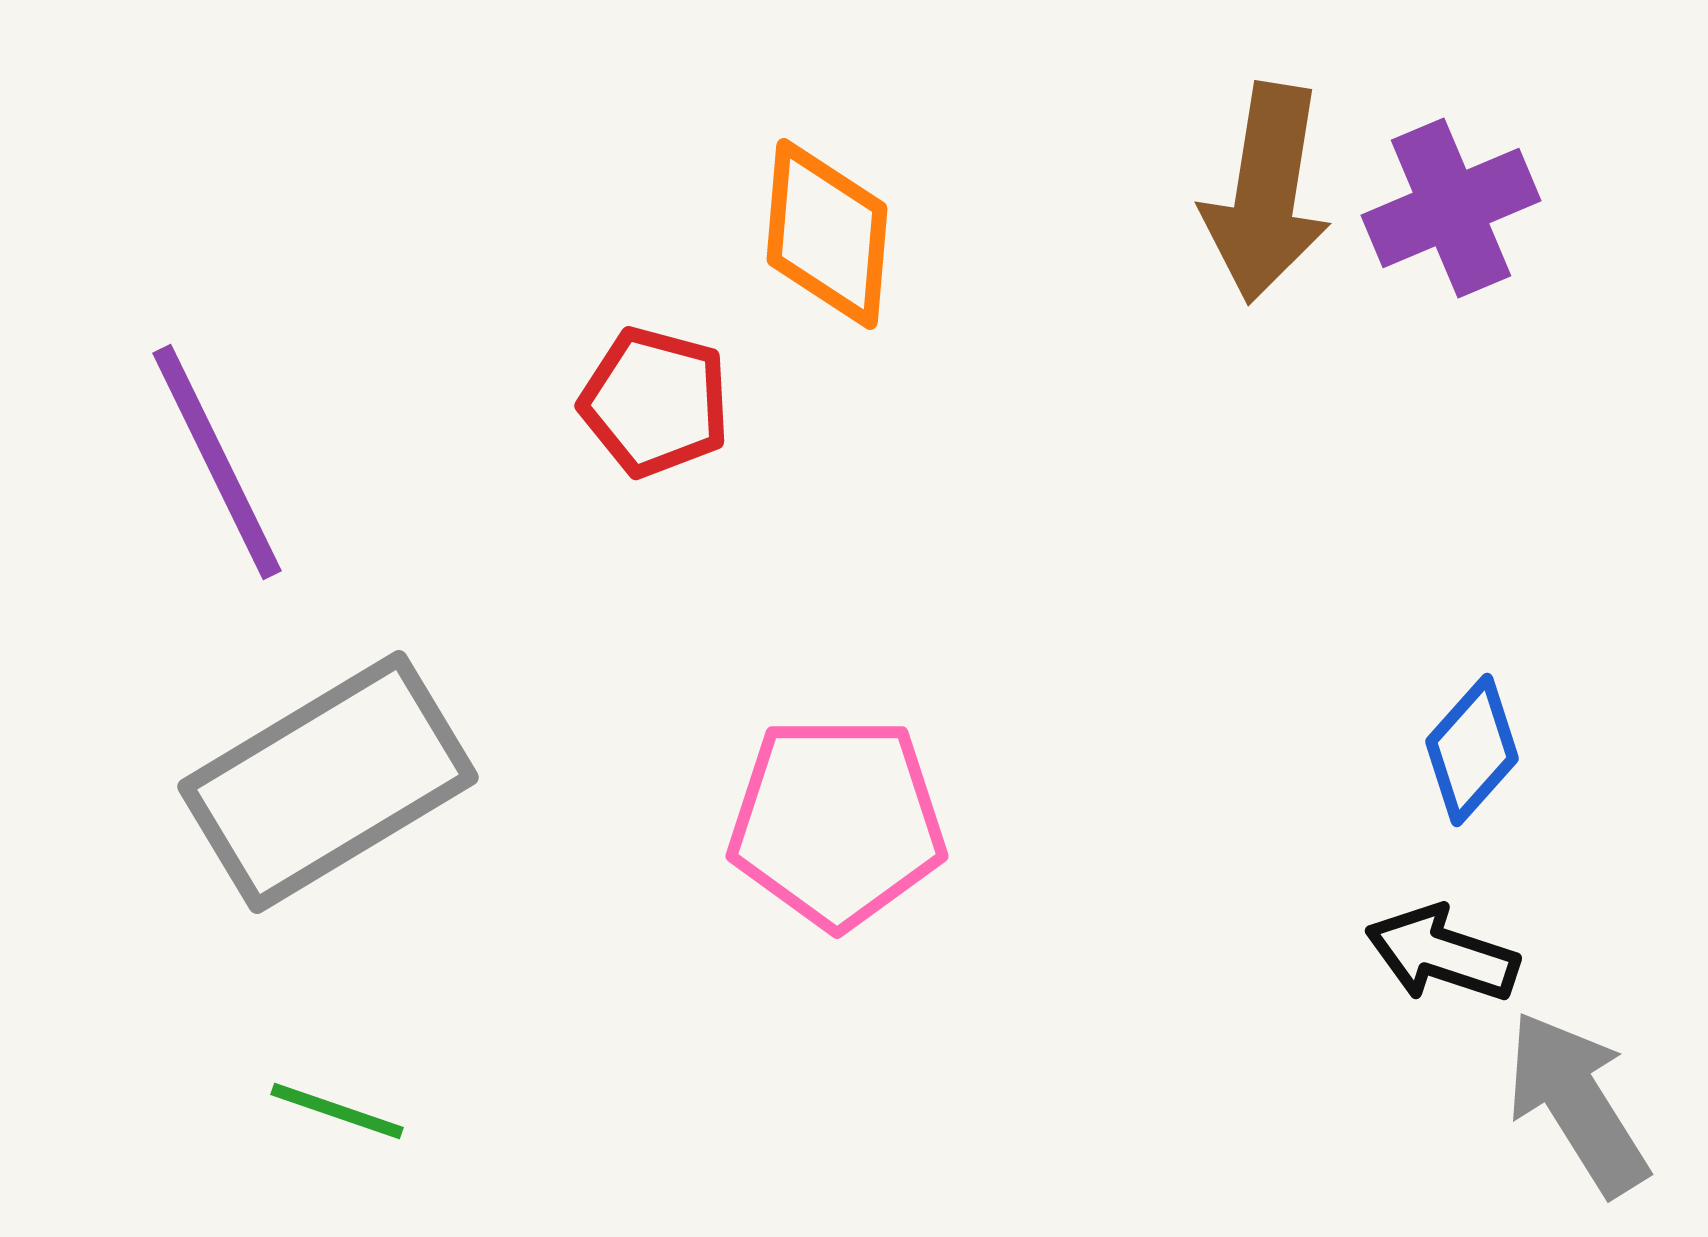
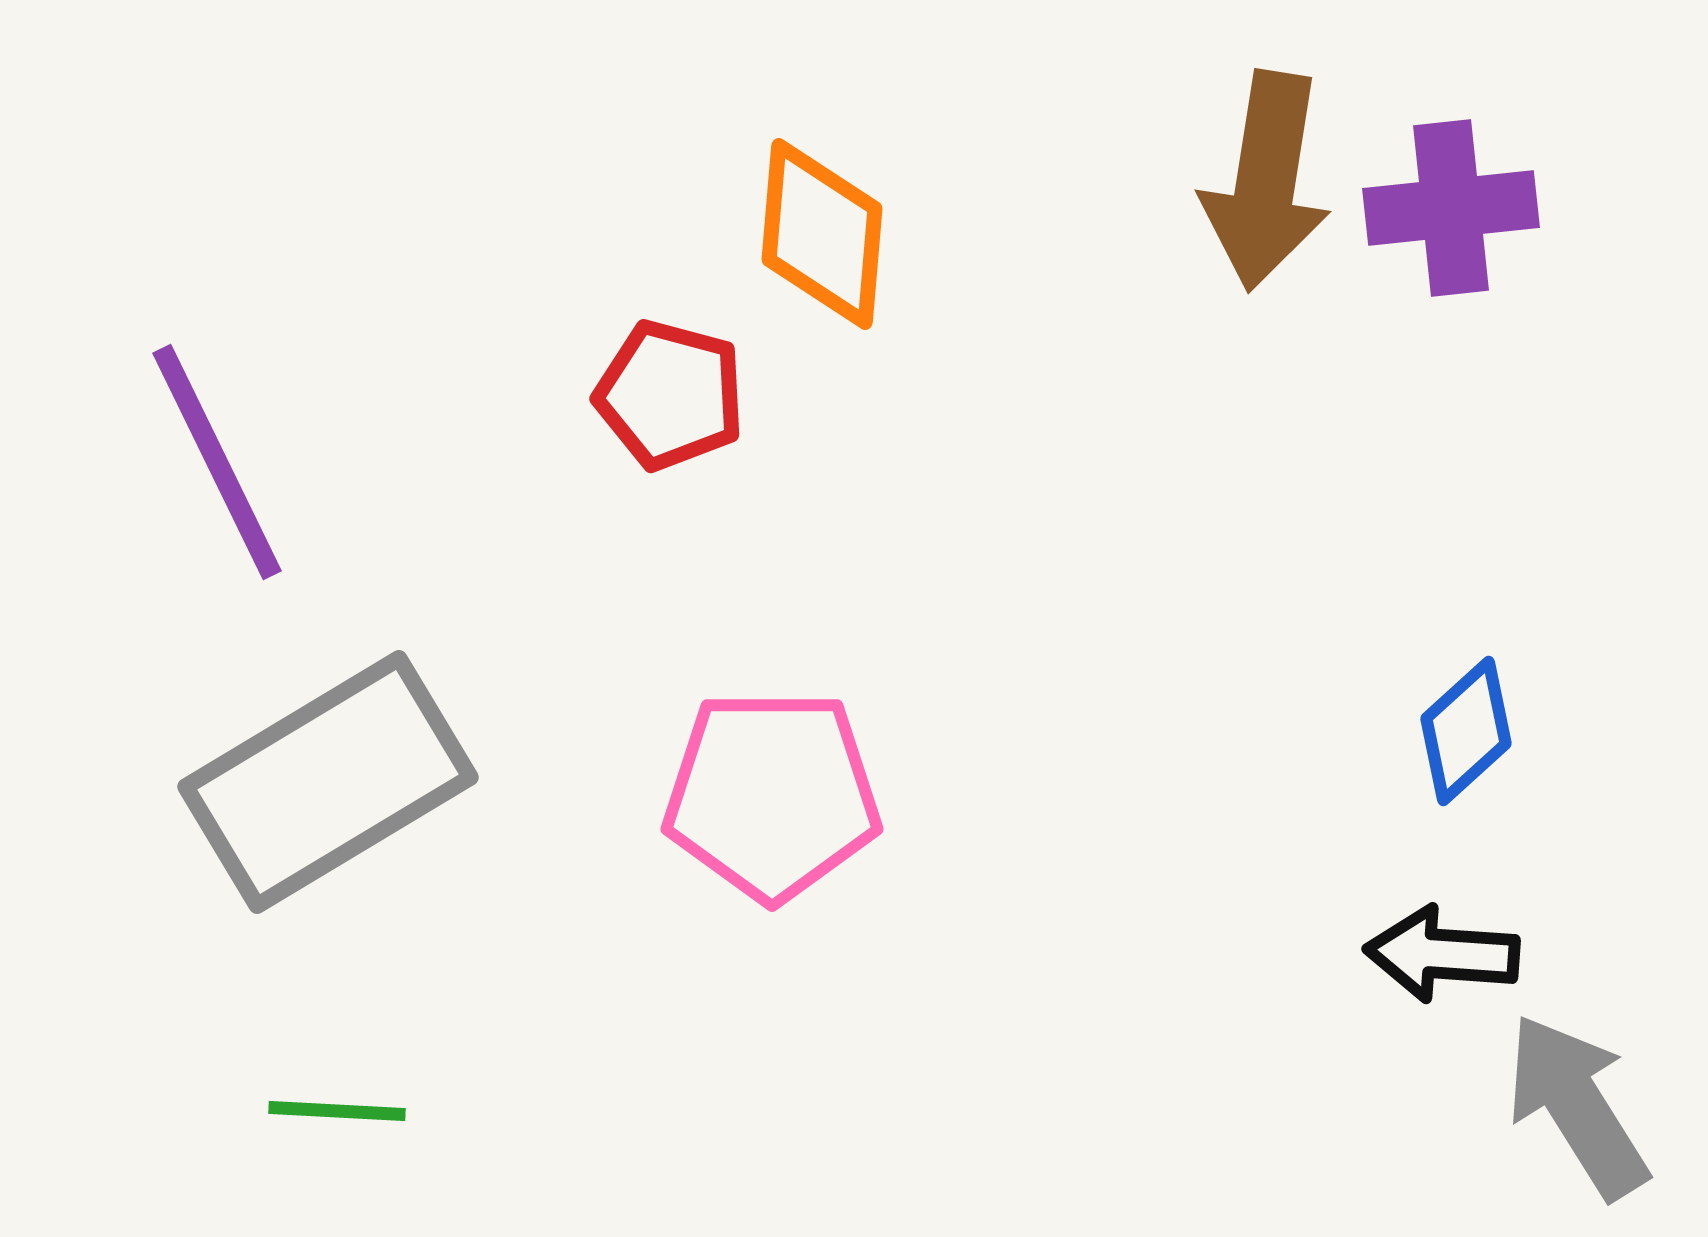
brown arrow: moved 12 px up
purple cross: rotated 17 degrees clockwise
orange diamond: moved 5 px left
red pentagon: moved 15 px right, 7 px up
blue diamond: moved 6 px left, 19 px up; rotated 6 degrees clockwise
pink pentagon: moved 65 px left, 27 px up
black arrow: rotated 14 degrees counterclockwise
gray arrow: moved 3 px down
green line: rotated 16 degrees counterclockwise
